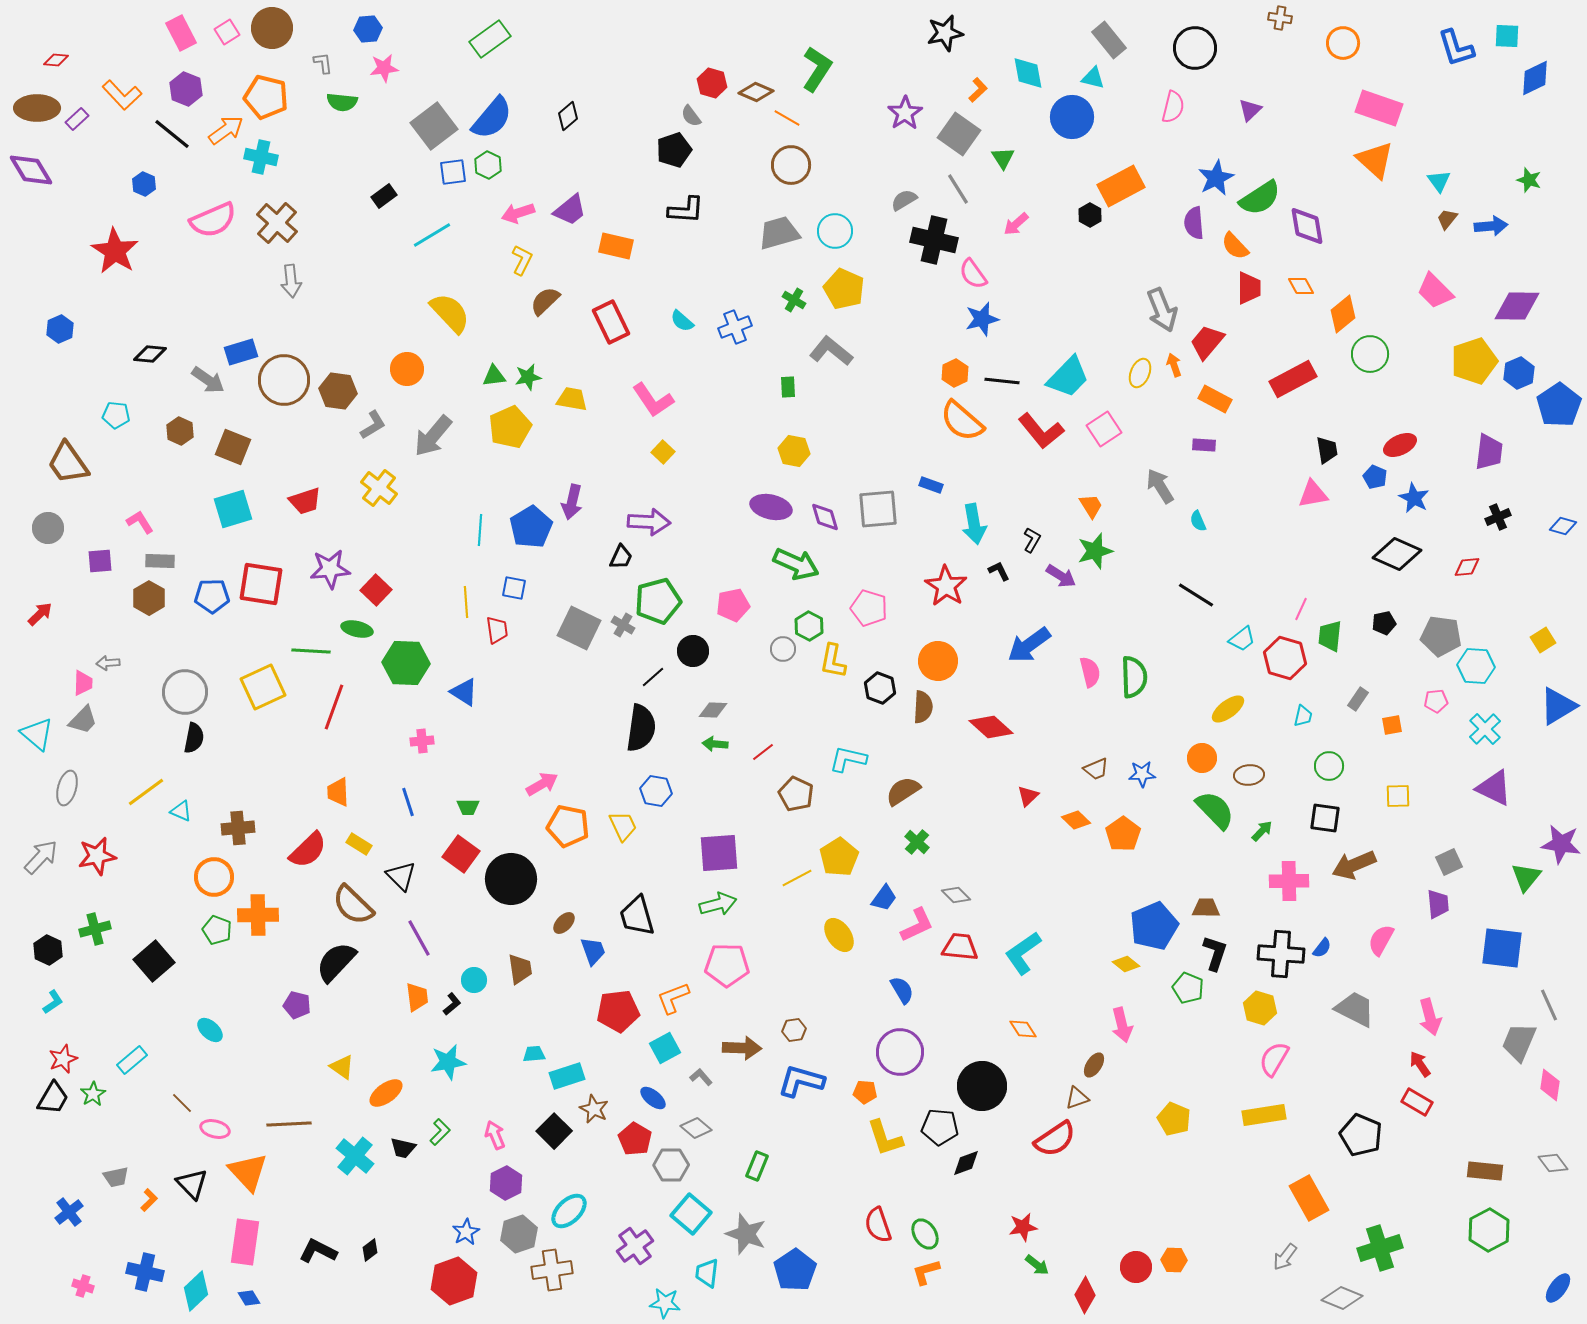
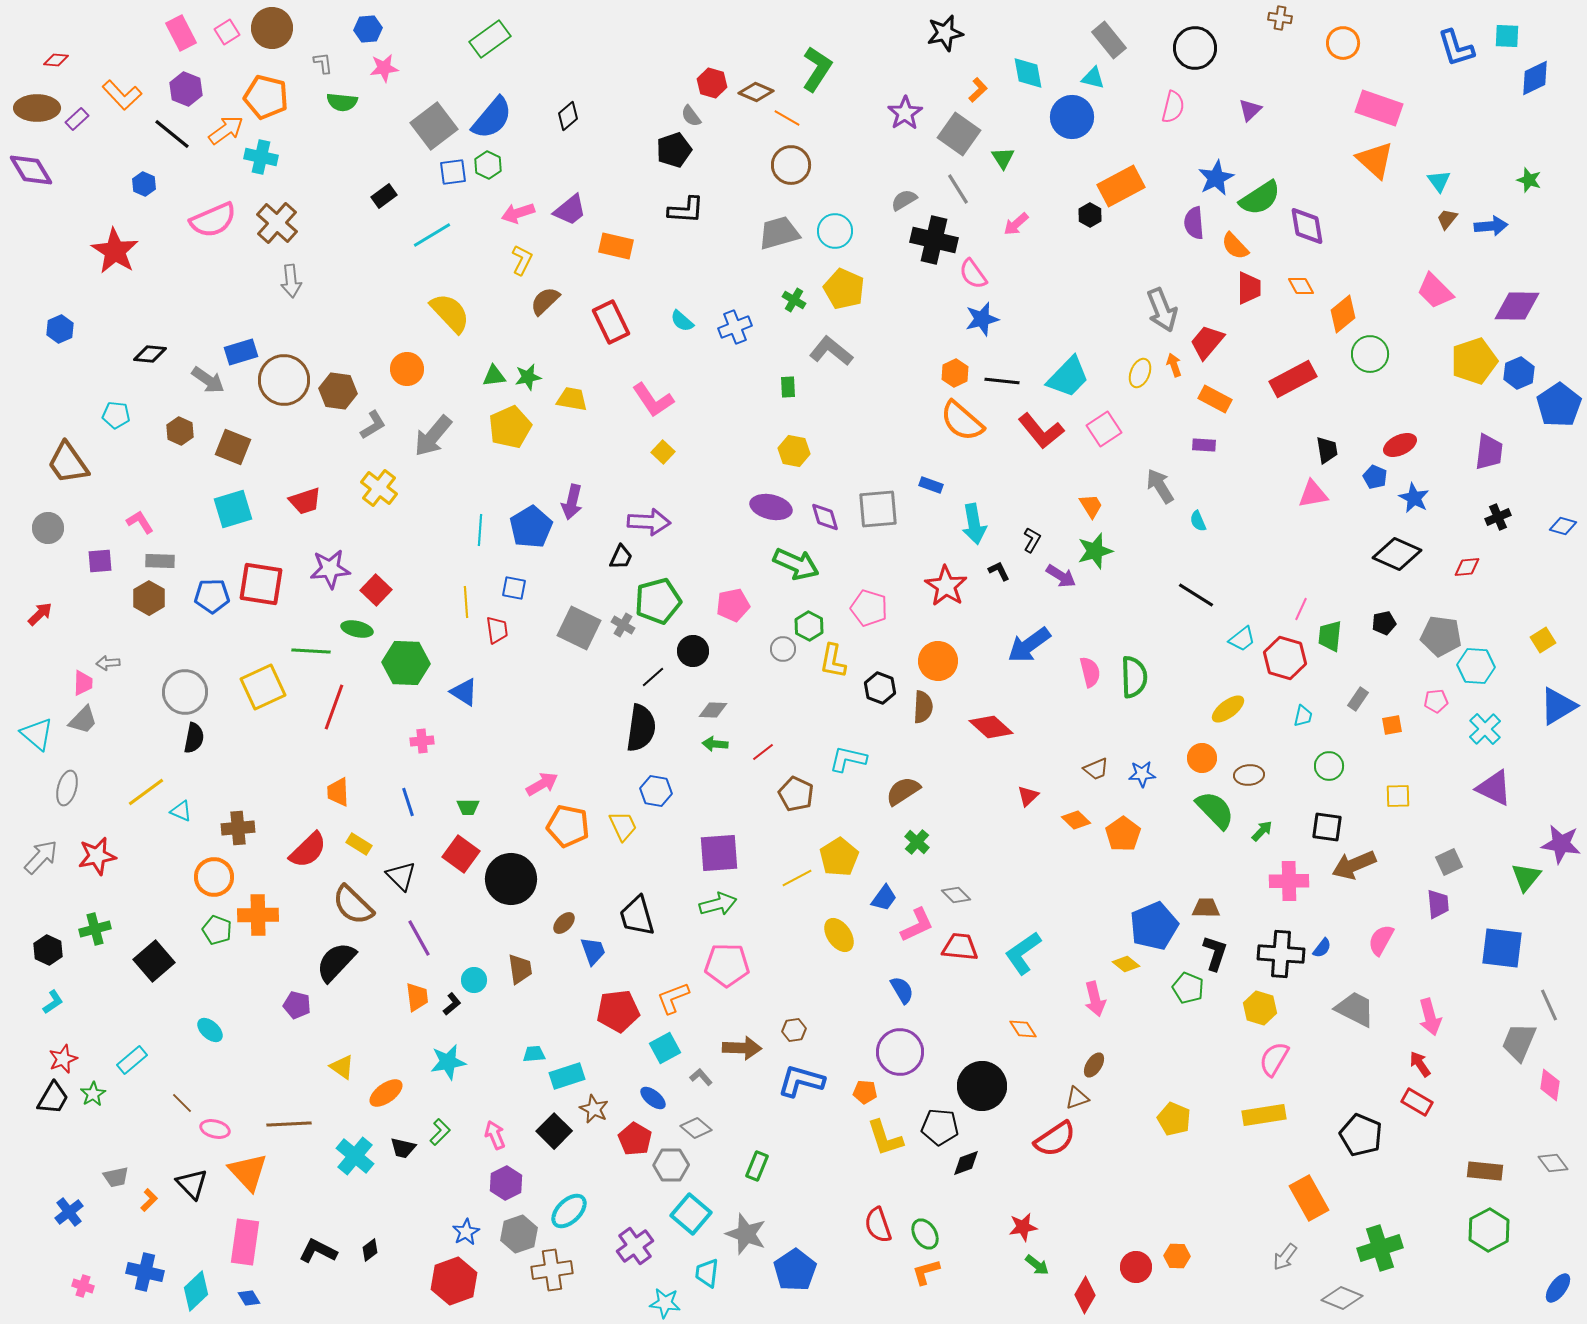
black square at (1325, 818): moved 2 px right, 9 px down
pink arrow at (1122, 1025): moved 27 px left, 26 px up
orange hexagon at (1174, 1260): moved 3 px right, 4 px up
